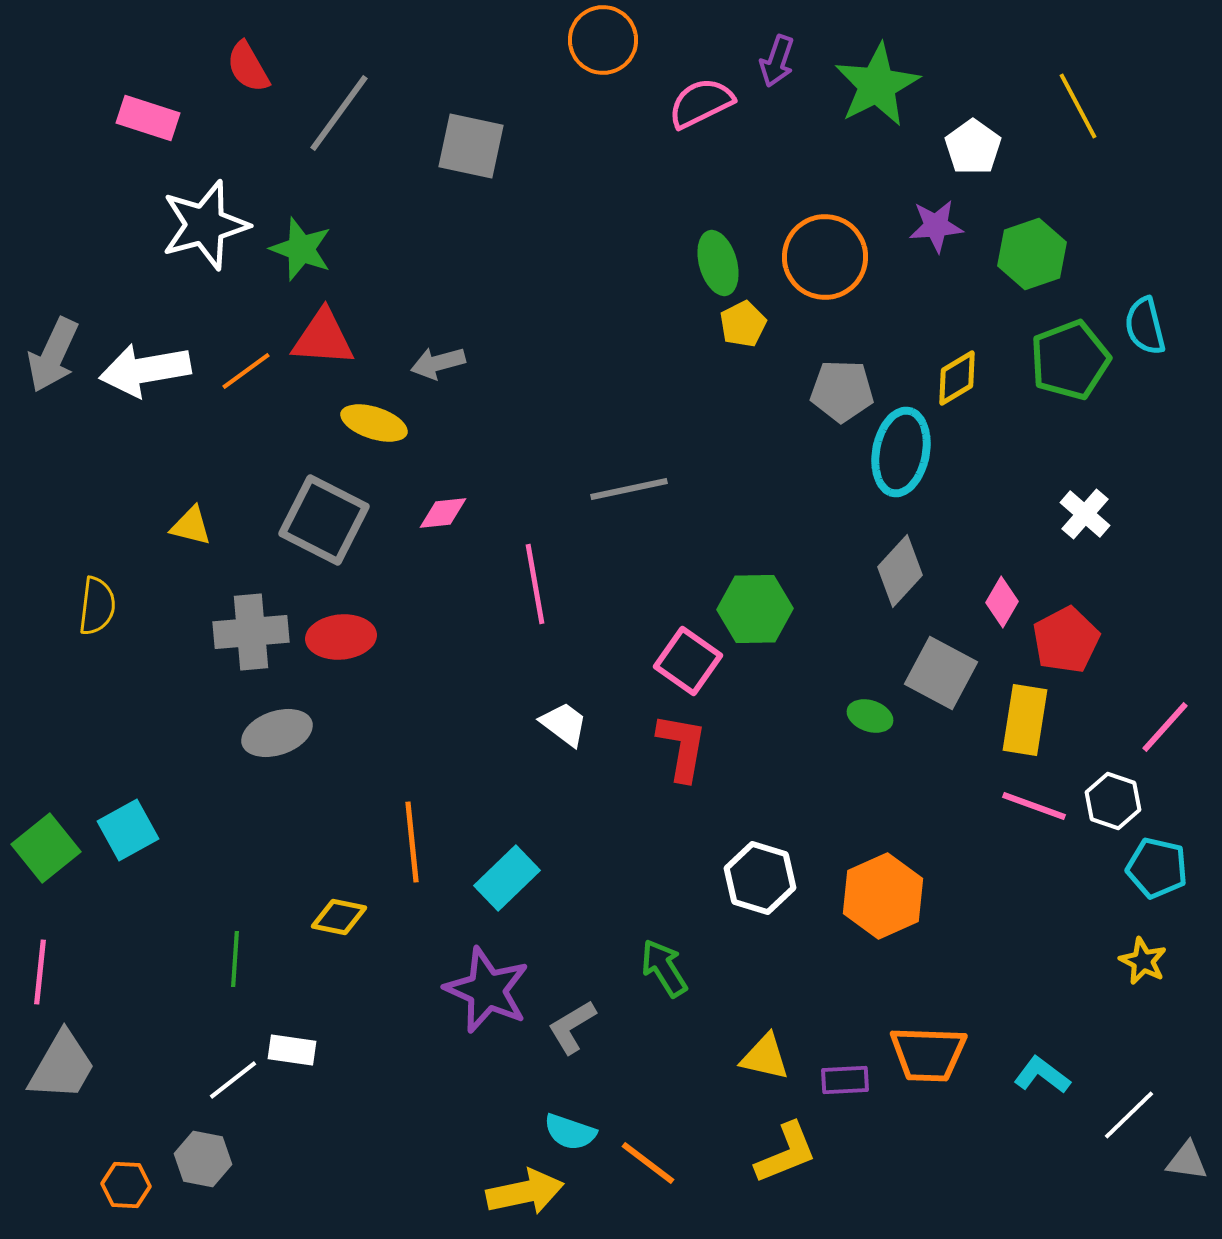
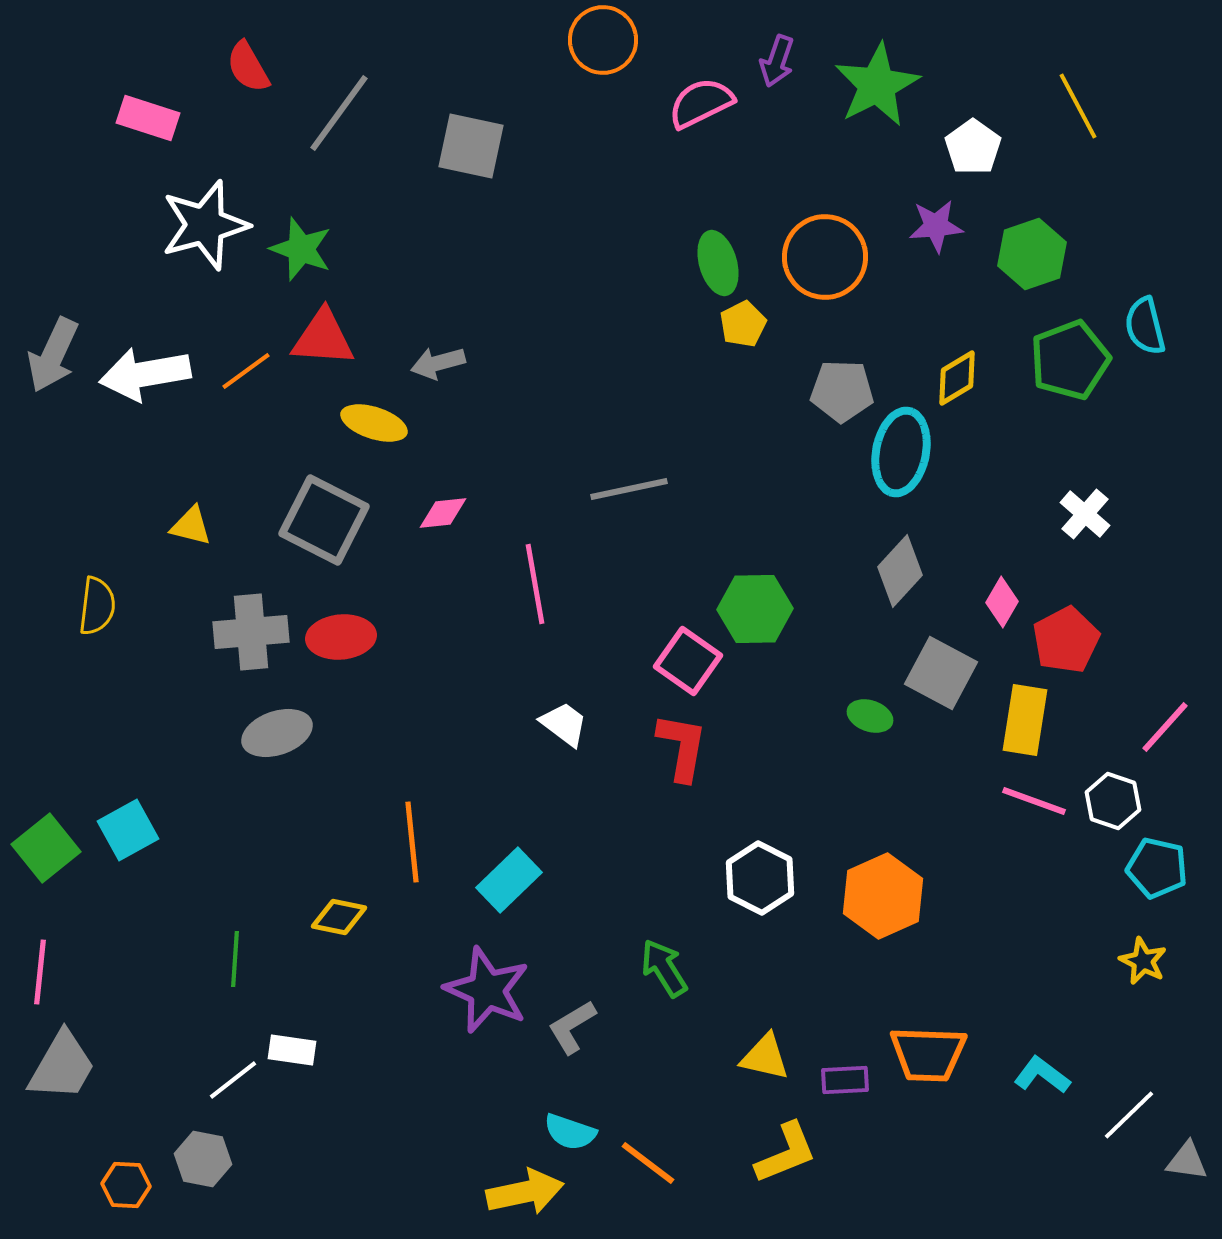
white arrow at (145, 370): moved 4 px down
pink line at (1034, 806): moved 5 px up
cyan rectangle at (507, 878): moved 2 px right, 2 px down
white hexagon at (760, 878): rotated 10 degrees clockwise
